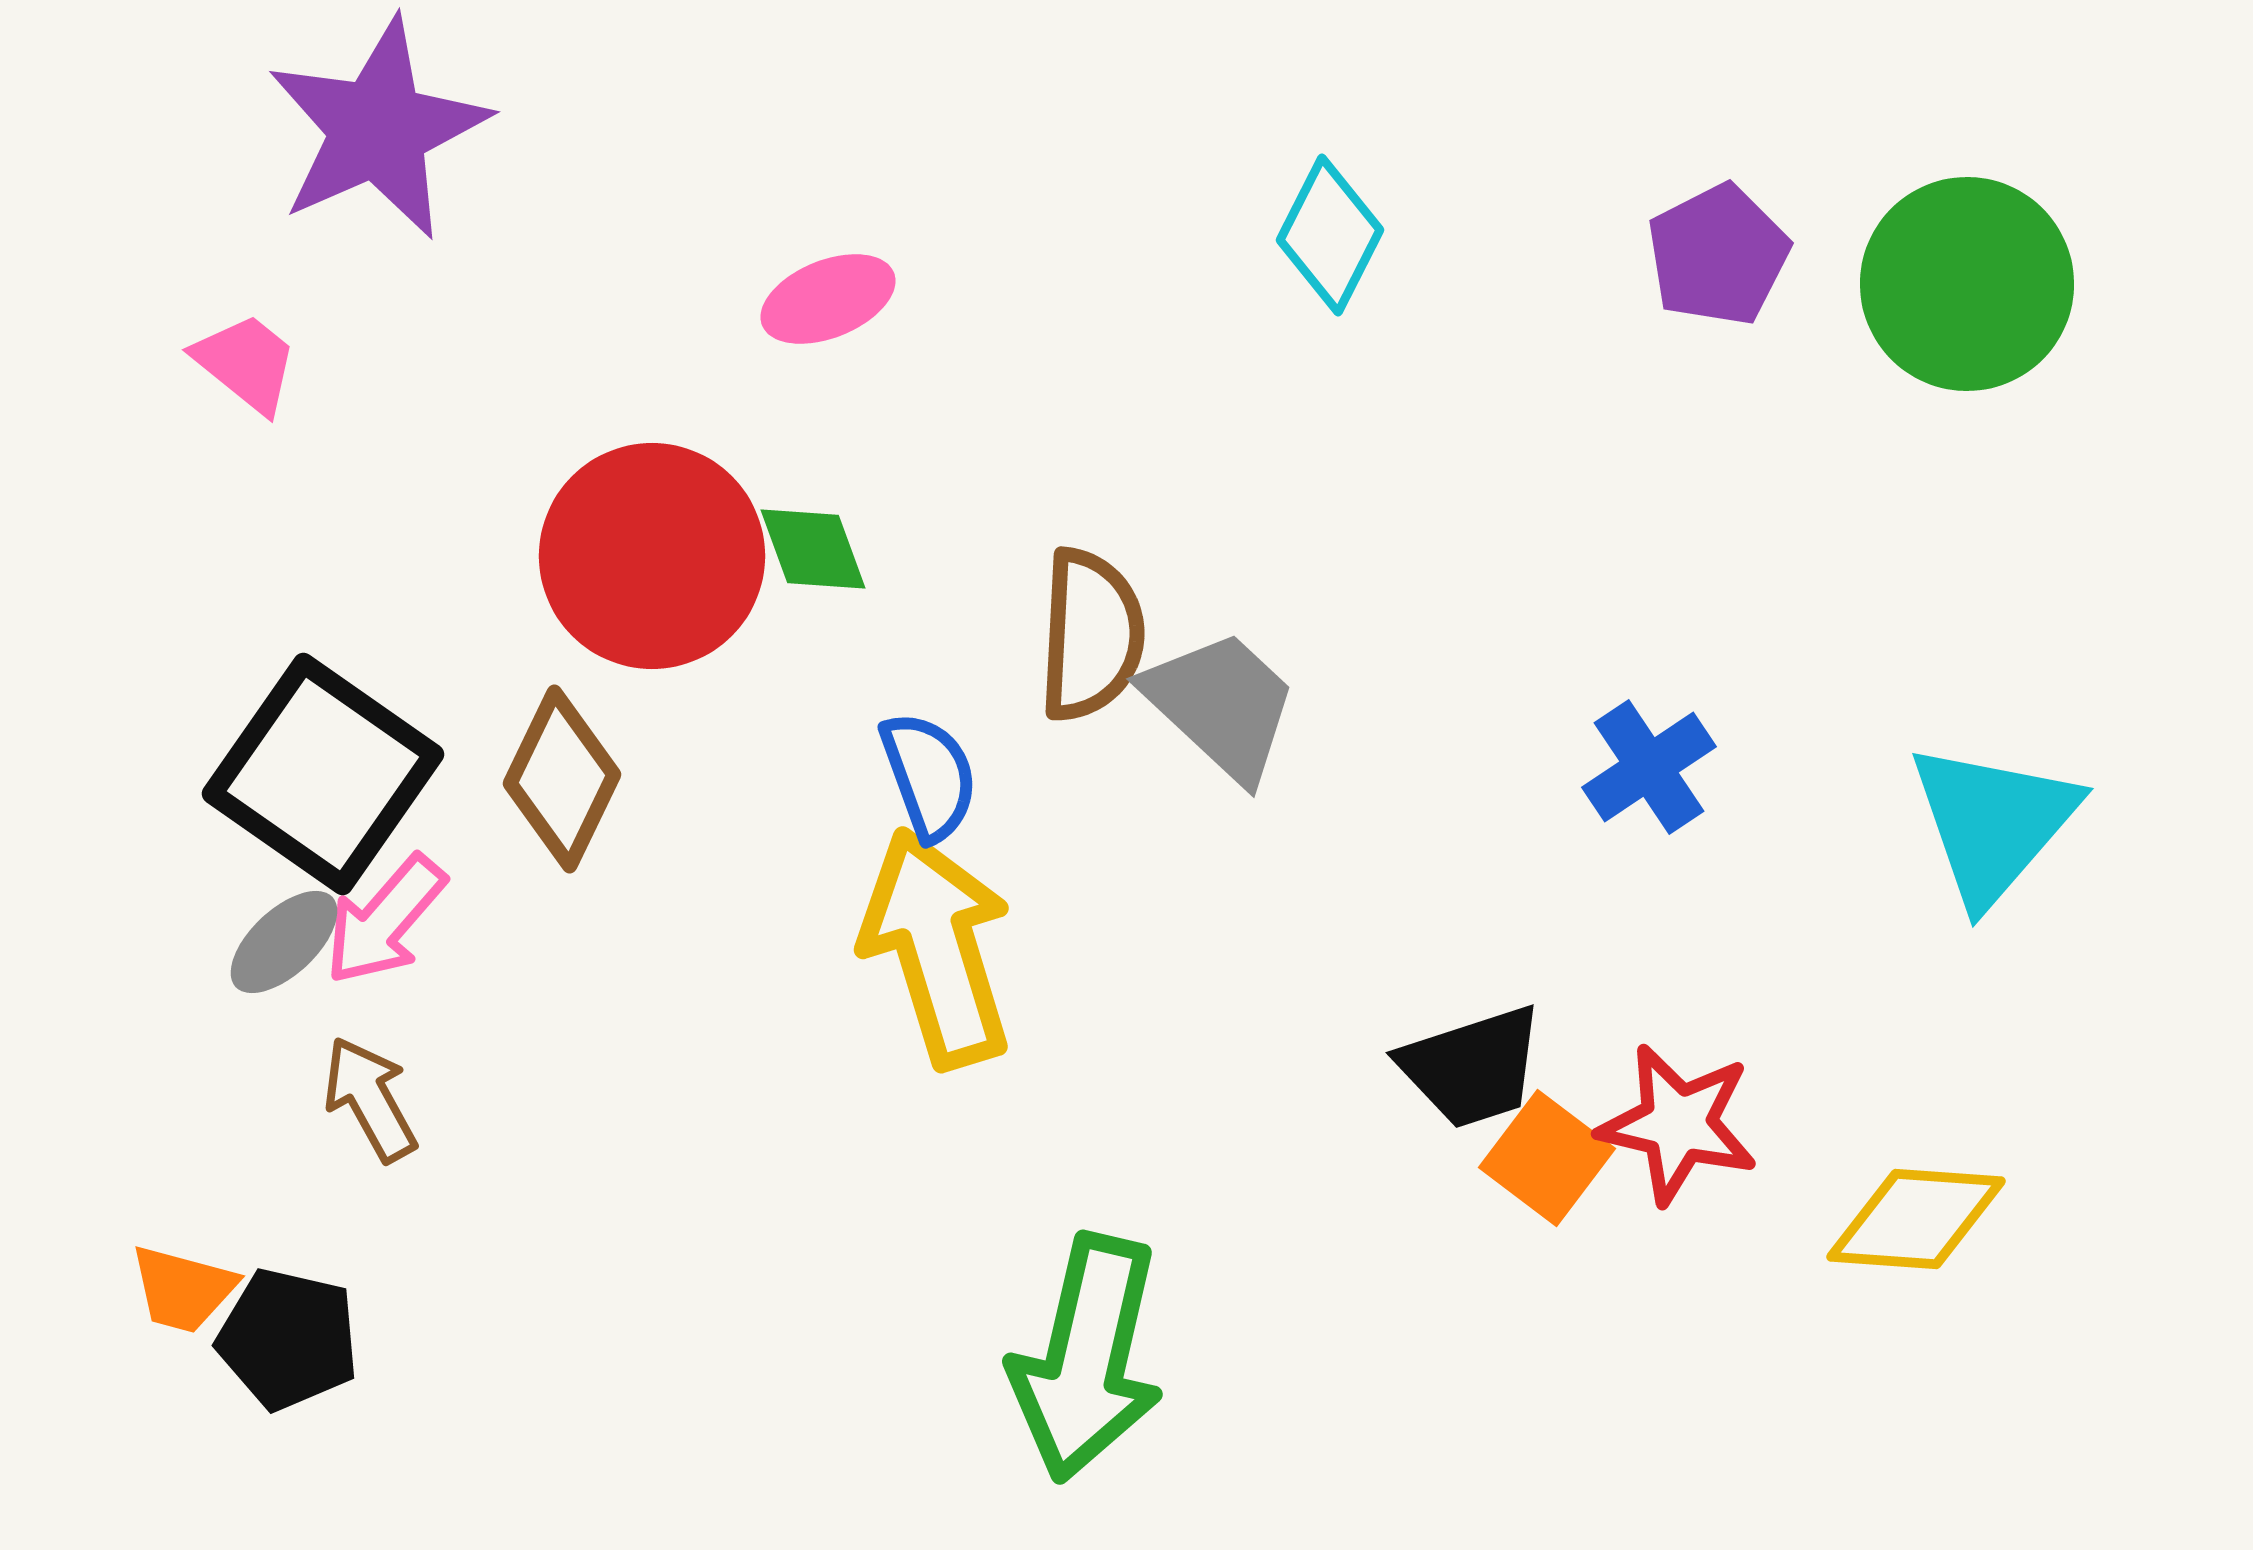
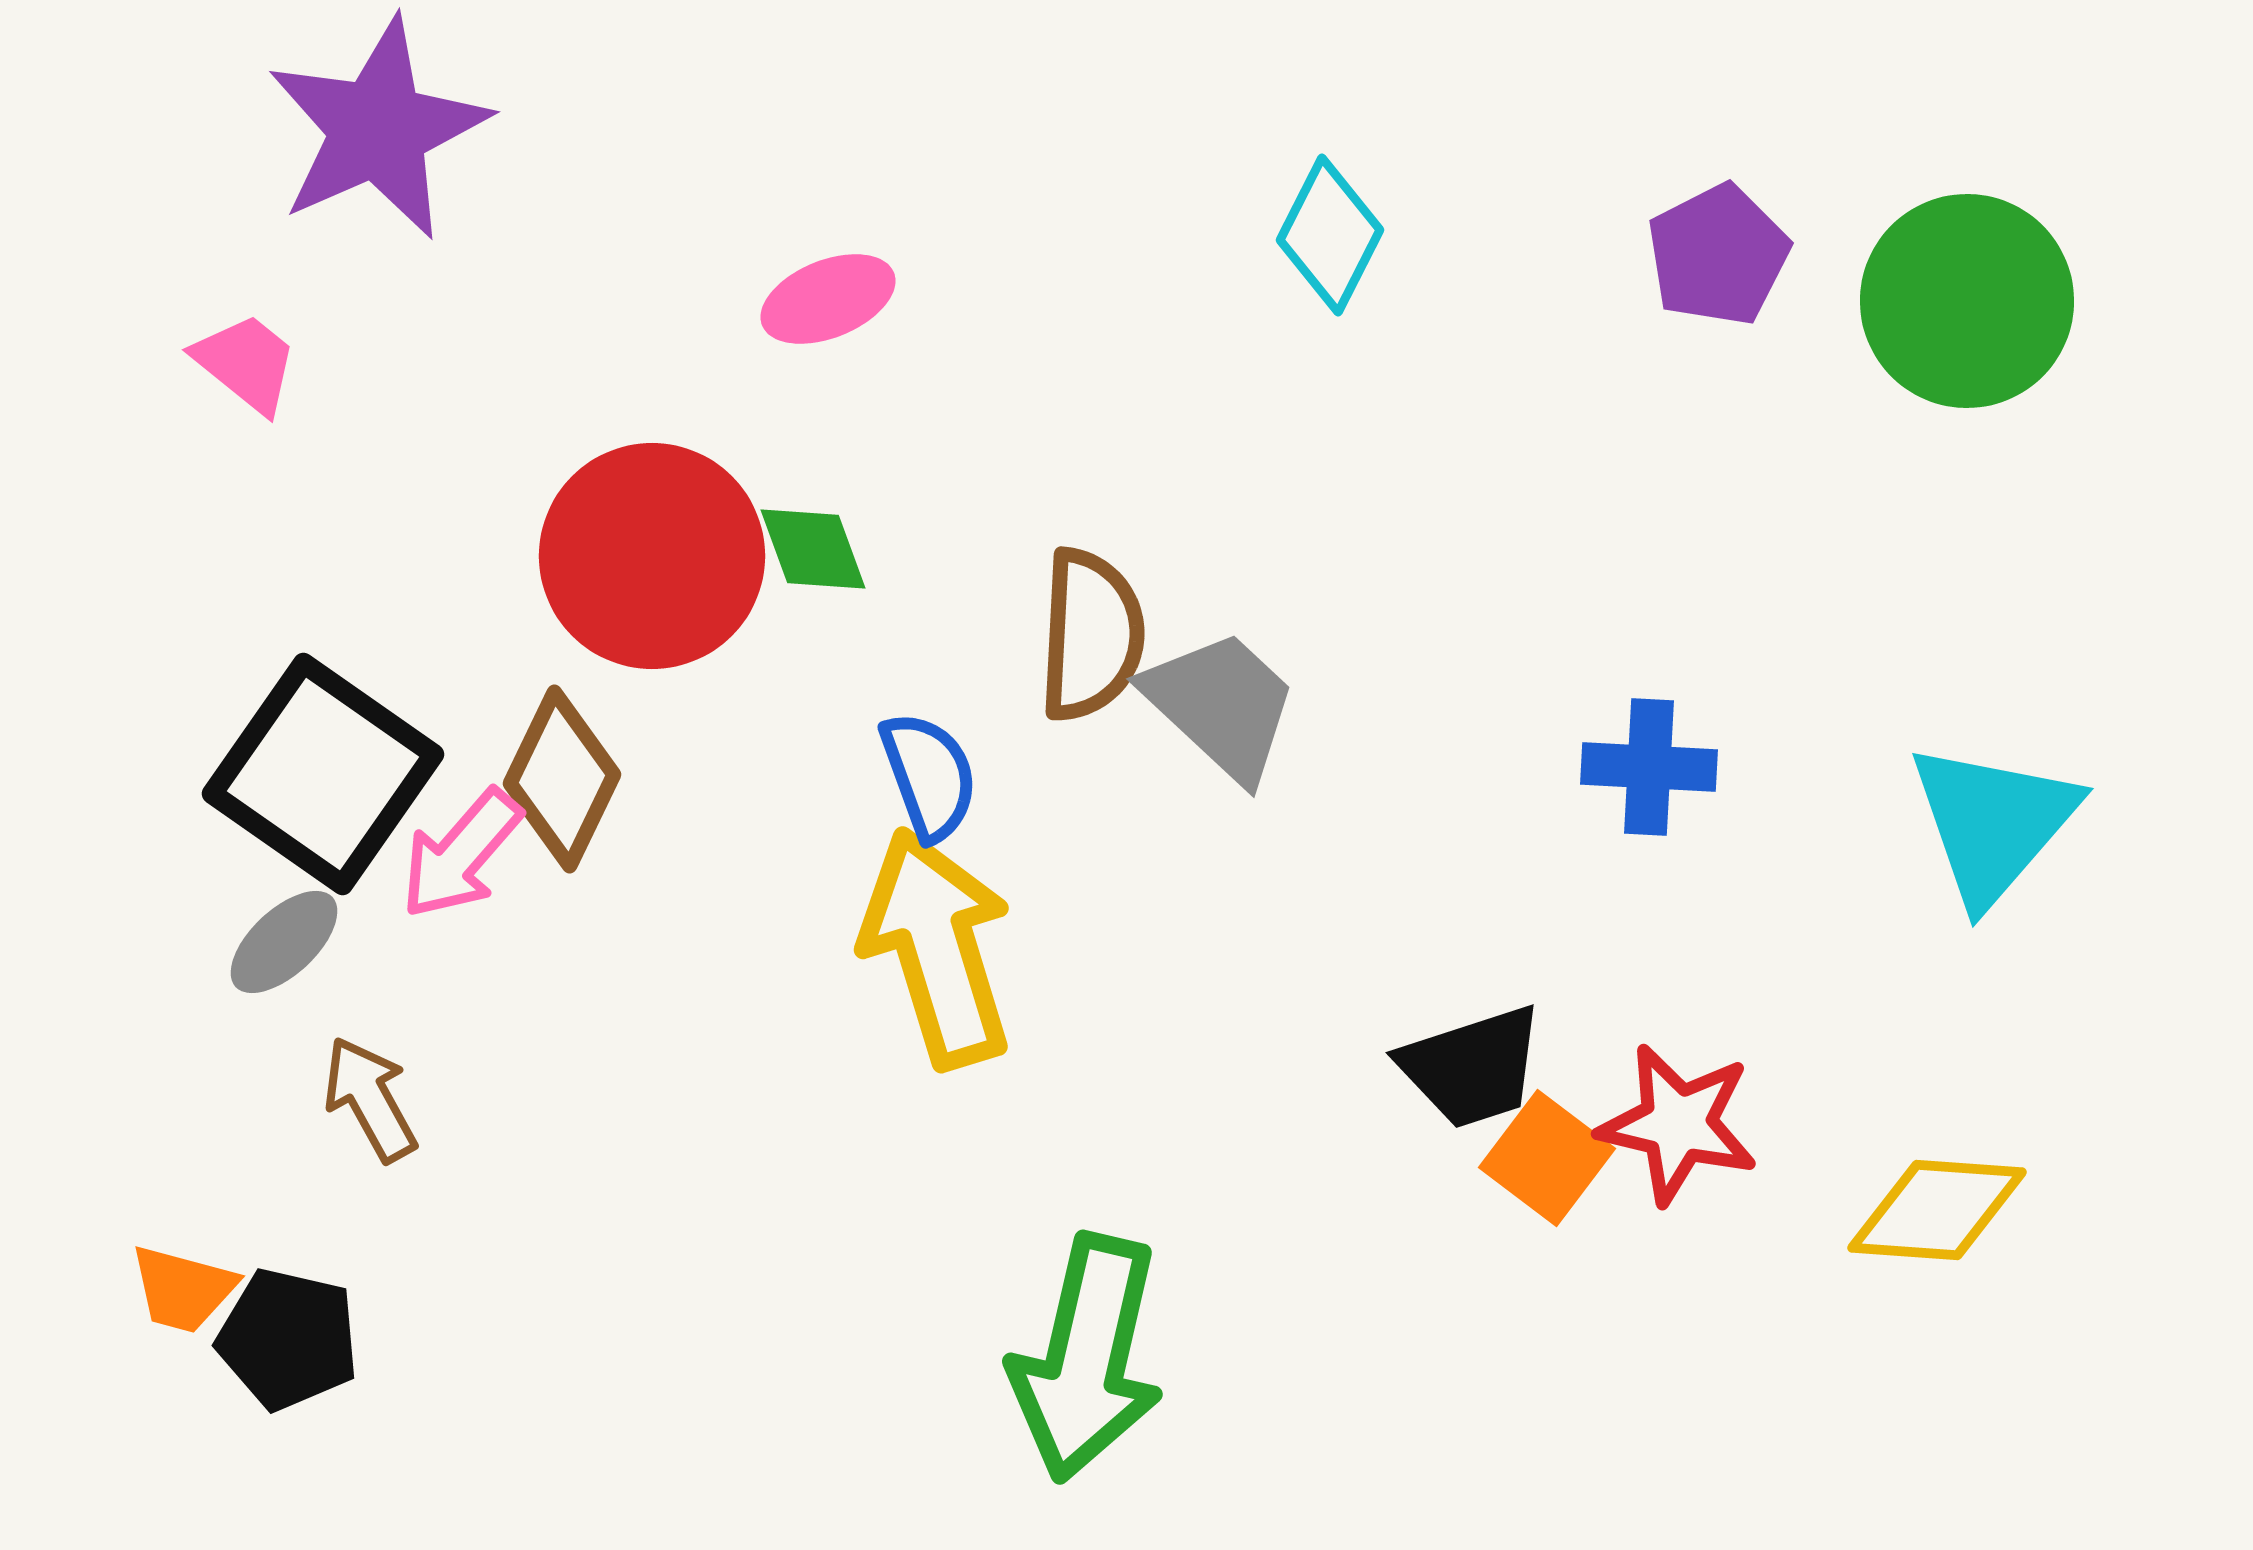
green circle: moved 17 px down
blue cross: rotated 37 degrees clockwise
pink arrow: moved 76 px right, 66 px up
yellow diamond: moved 21 px right, 9 px up
